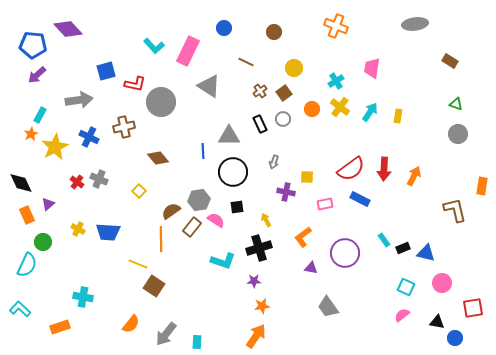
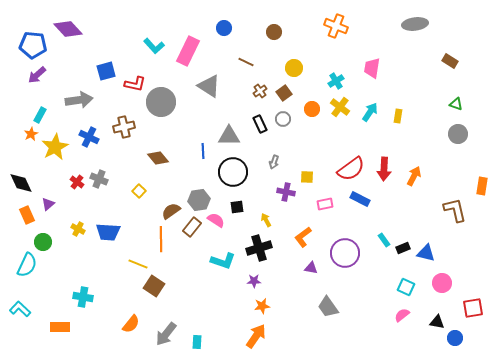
orange rectangle at (60, 327): rotated 18 degrees clockwise
